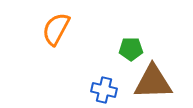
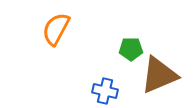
brown triangle: moved 6 px right, 7 px up; rotated 21 degrees counterclockwise
blue cross: moved 1 px right, 1 px down
